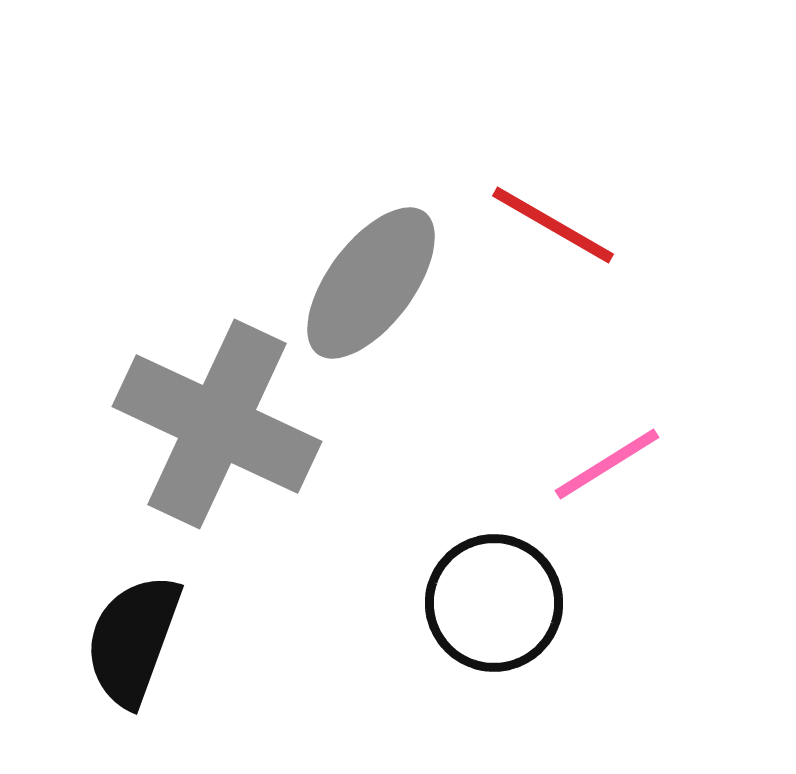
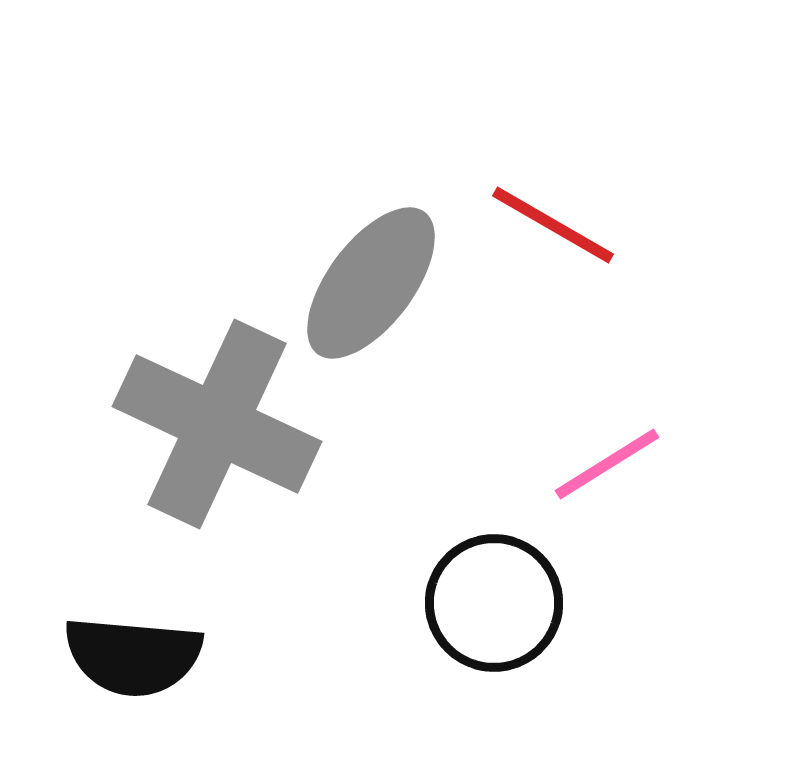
black semicircle: moved 16 px down; rotated 105 degrees counterclockwise
